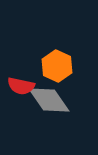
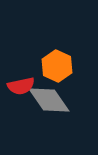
red semicircle: rotated 24 degrees counterclockwise
